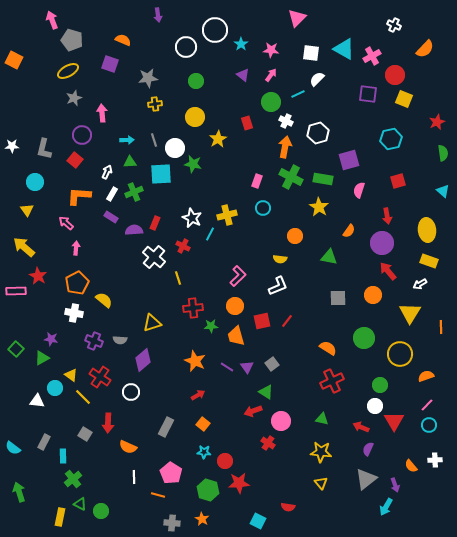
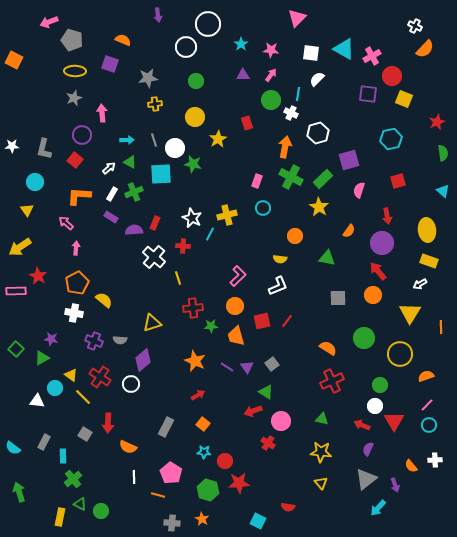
pink arrow at (52, 20): moved 3 px left, 2 px down; rotated 90 degrees counterclockwise
white cross at (394, 25): moved 21 px right, 1 px down
white circle at (215, 30): moved 7 px left, 6 px up
yellow ellipse at (68, 71): moved 7 px right; rotated 30 degrees clockwise
purple triangle at (243, 75): rotated 40 degrees counterclockwise
red circle at (395, 75): moved 3 px left, 1 px down
cyan line at (298, 94): rotated 56 degrees counterclockwise
green circle at (271, 102): moved 2 px up
white cross at (286, 121): moved 5 px right, 8 px up
green triangle at (130, 162): rotated 32 degrees clockwise
white arrow at (107, 172): moved 2 px right, 4 px up; rotated 24 degrees clockwise
green rectangle at (323, 179): rotated 54 degrees counterclockwise
red cross at (183, 246): rotated 24 degrees counterclockwise
yellow arrow at (24, 247): moved 4 px left; rotated 75 degrees counterclockwise
green triangle at (329, 257): moved 2 px left, 1 px down
red arrow at (388, 271): moved 10 px left
white circle at (131, 392): moved 8 px up
red arrow at (361, 427): moved 1 px right, 2 px up
cyan arrow at (386, 507): moved 8 px left, 1 px down; rotated 12 degrees clockwise
